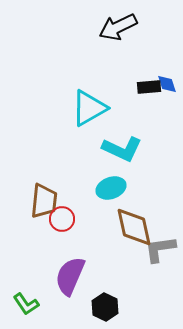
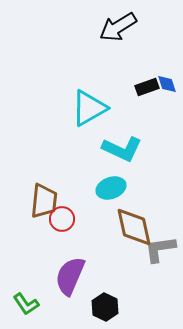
black arrow: rotated 6 degrees counterclockwise
black rectangle: moved 2 px left; rotated 15 degrees counterclockwise
